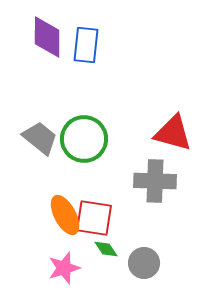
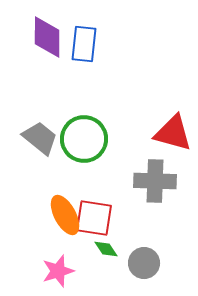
blue rectangle: moved 2 px left, 1 px up
pink star: moved 6 px left, 3 px down
